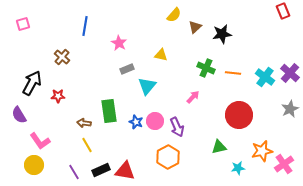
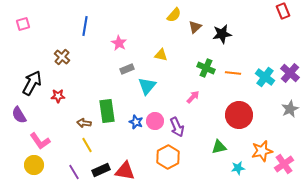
green rectangle: moved 2 px left
